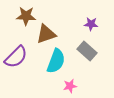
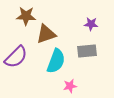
gray rectangle: rotated 48 degrees counterclockwise
